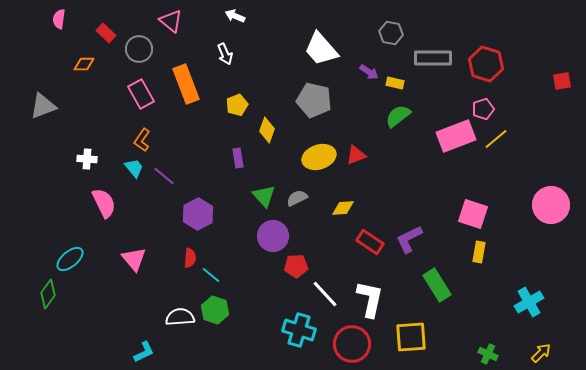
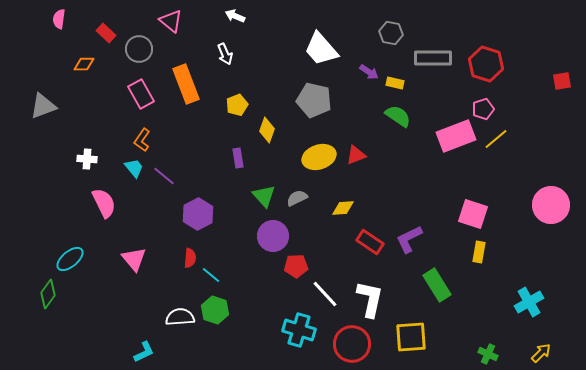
green semicircle at (398, 116): rotated 72 degrees clockwise
